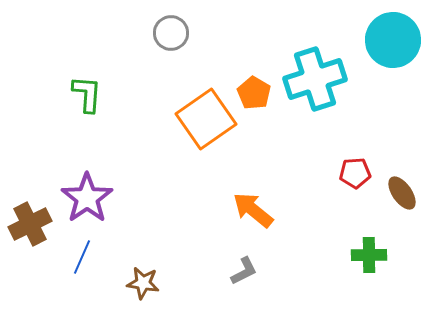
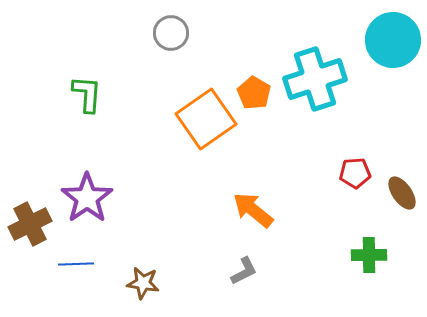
blue line: moved 6 px left, 7 px down; rotated 64 degrees clockwise
